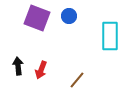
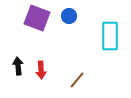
red arrow: rotated 24 degrees counterclockwise
